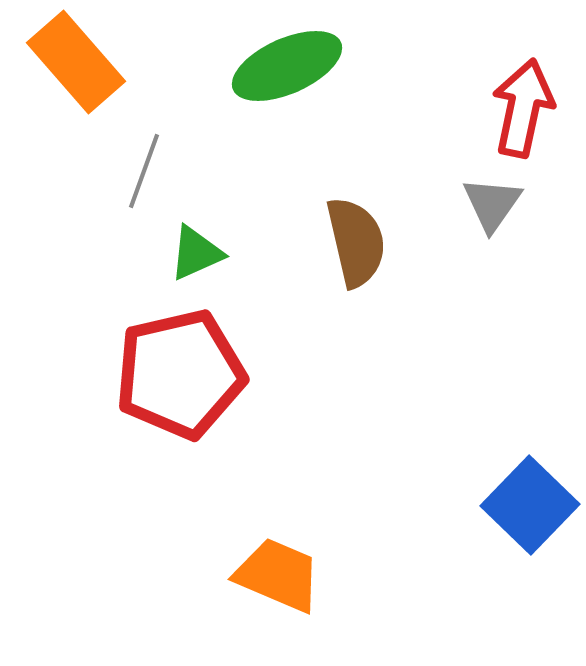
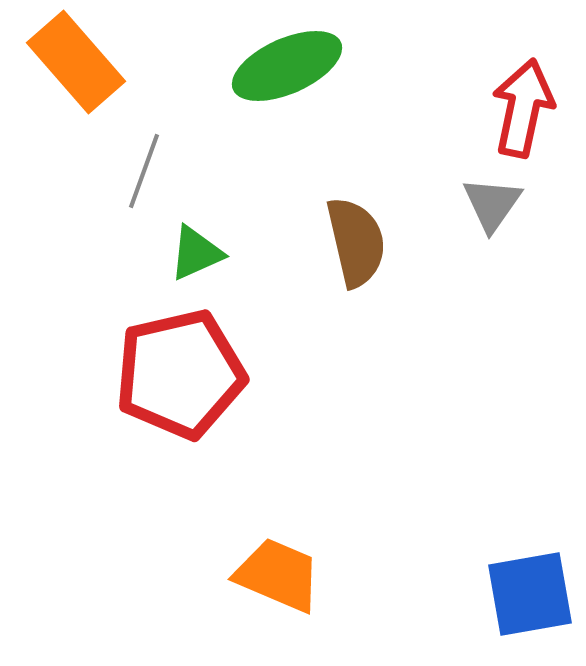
blue square: moved 89 px down; rotated 36 degrees clockwise
